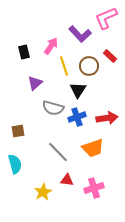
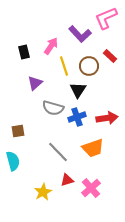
cyan semicircle: moved 2 px left, 3 px up
red triangle: rotated 24 degrees counterclockwise
pink cross: moved 3 px left; rotated 24 degrees counterclockwise
